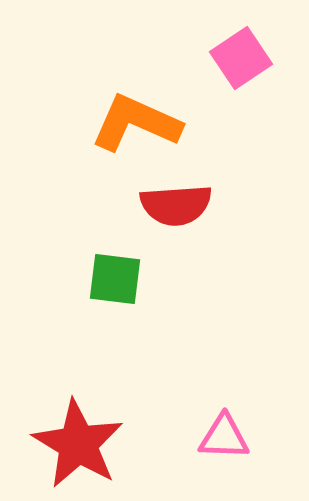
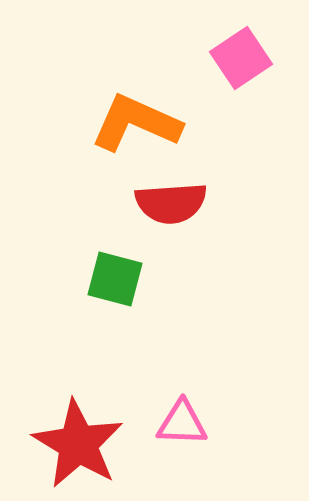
red semicircle: moved 5 px left, 2 px up
green square: rotated 8 degrees clockwise
pink triangle: moved 42 px left, 14 px up
